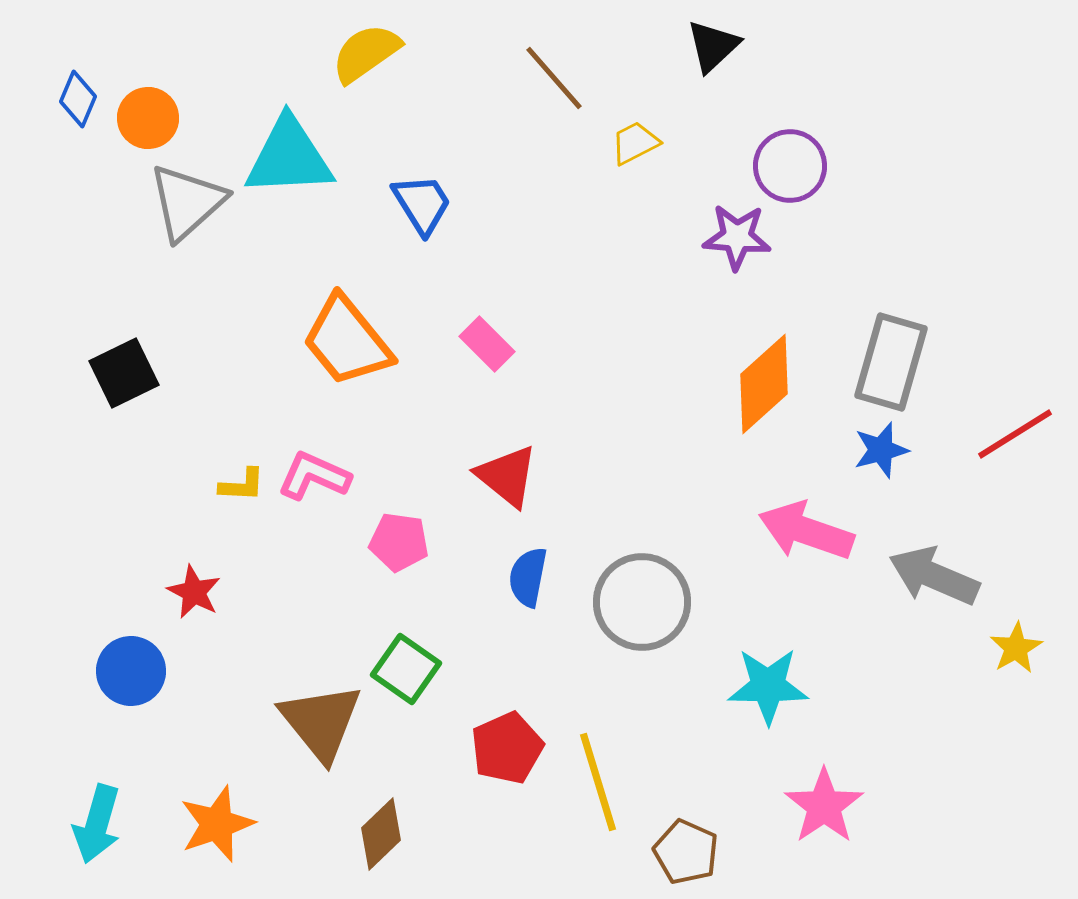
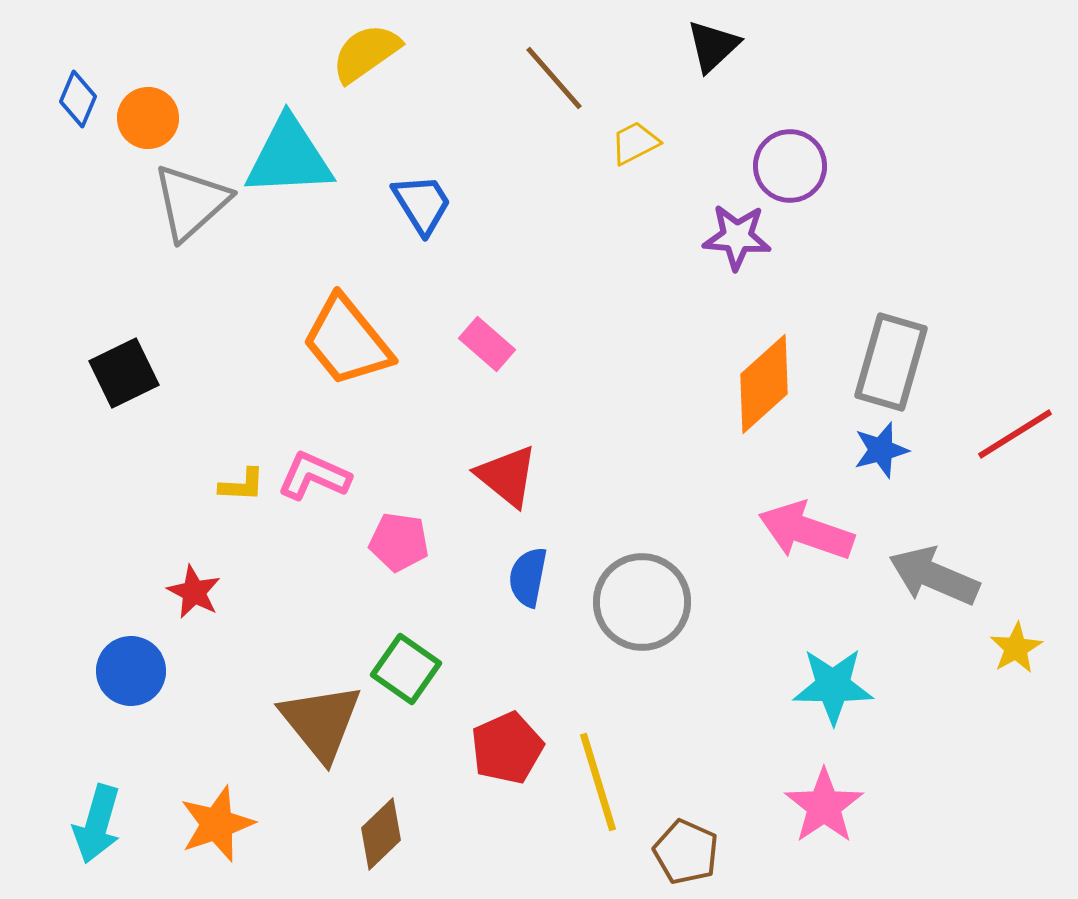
gray triangle: moved 4 px right
pink rectangle: rotated 4 degrees counterclockwise
cyan star: moved 65 px right
